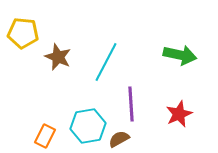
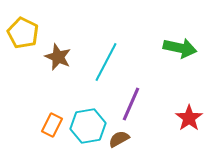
yellow pentagon: rotated 20 degrees clockwise
green arrow: moved 7 px up
purple line: rotated 28 degrees clockwise
red star: moved 10 px right, 4 px down; rotated 12 degrees counterclockwise
orange rectangle: moved 7 px right, 11 px up
